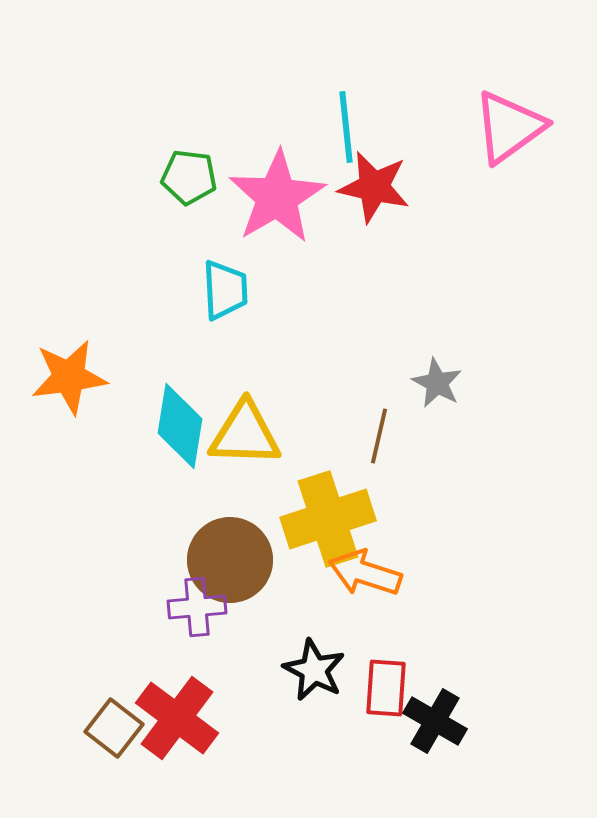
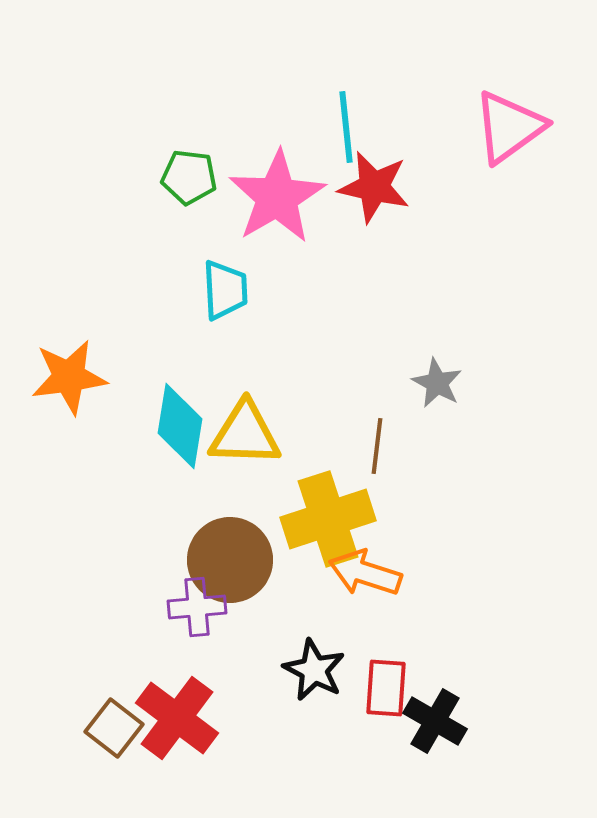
brown line: moved 2 px left, 10 px down; rotated 6 degrees counterclockwise
